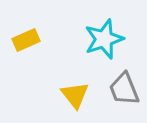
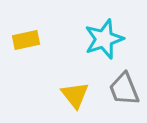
yellow rectangle: rotated 12 degrees clockwise
